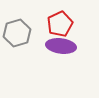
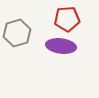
red pentagon: moved 7 px right, 5 px up; rotated 20 degrees clockwise
